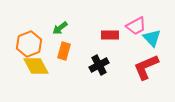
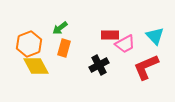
pink trapezoid: moved 11 px left, 18 px down
cyan triangle: moved 3 px right, 2 px up
orange rectangle: moved 3 px up
